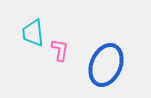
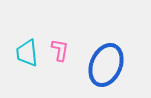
cyan trapezoid: moved 6 px left, 20 px down
